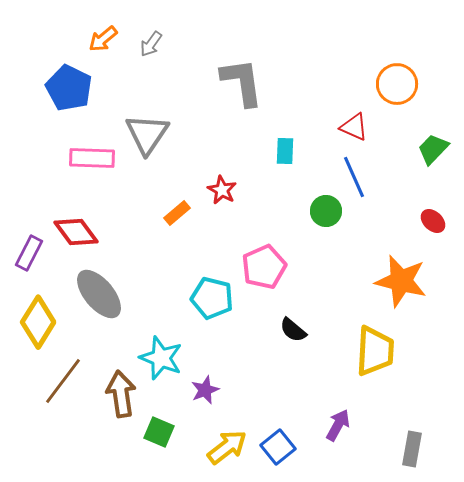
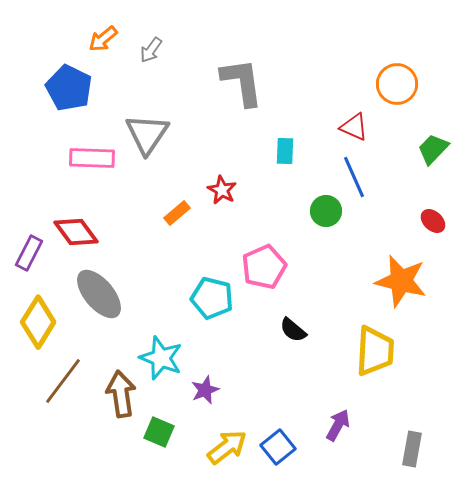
gray arrow: moved 6 px down
